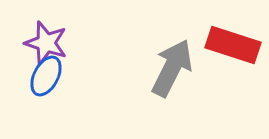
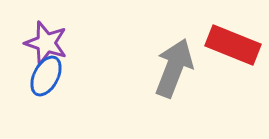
red rectangle: rotated 4 degrees clockwise
gray arrow: moved 2 px right; rotated 6 degrees counterclockwise
